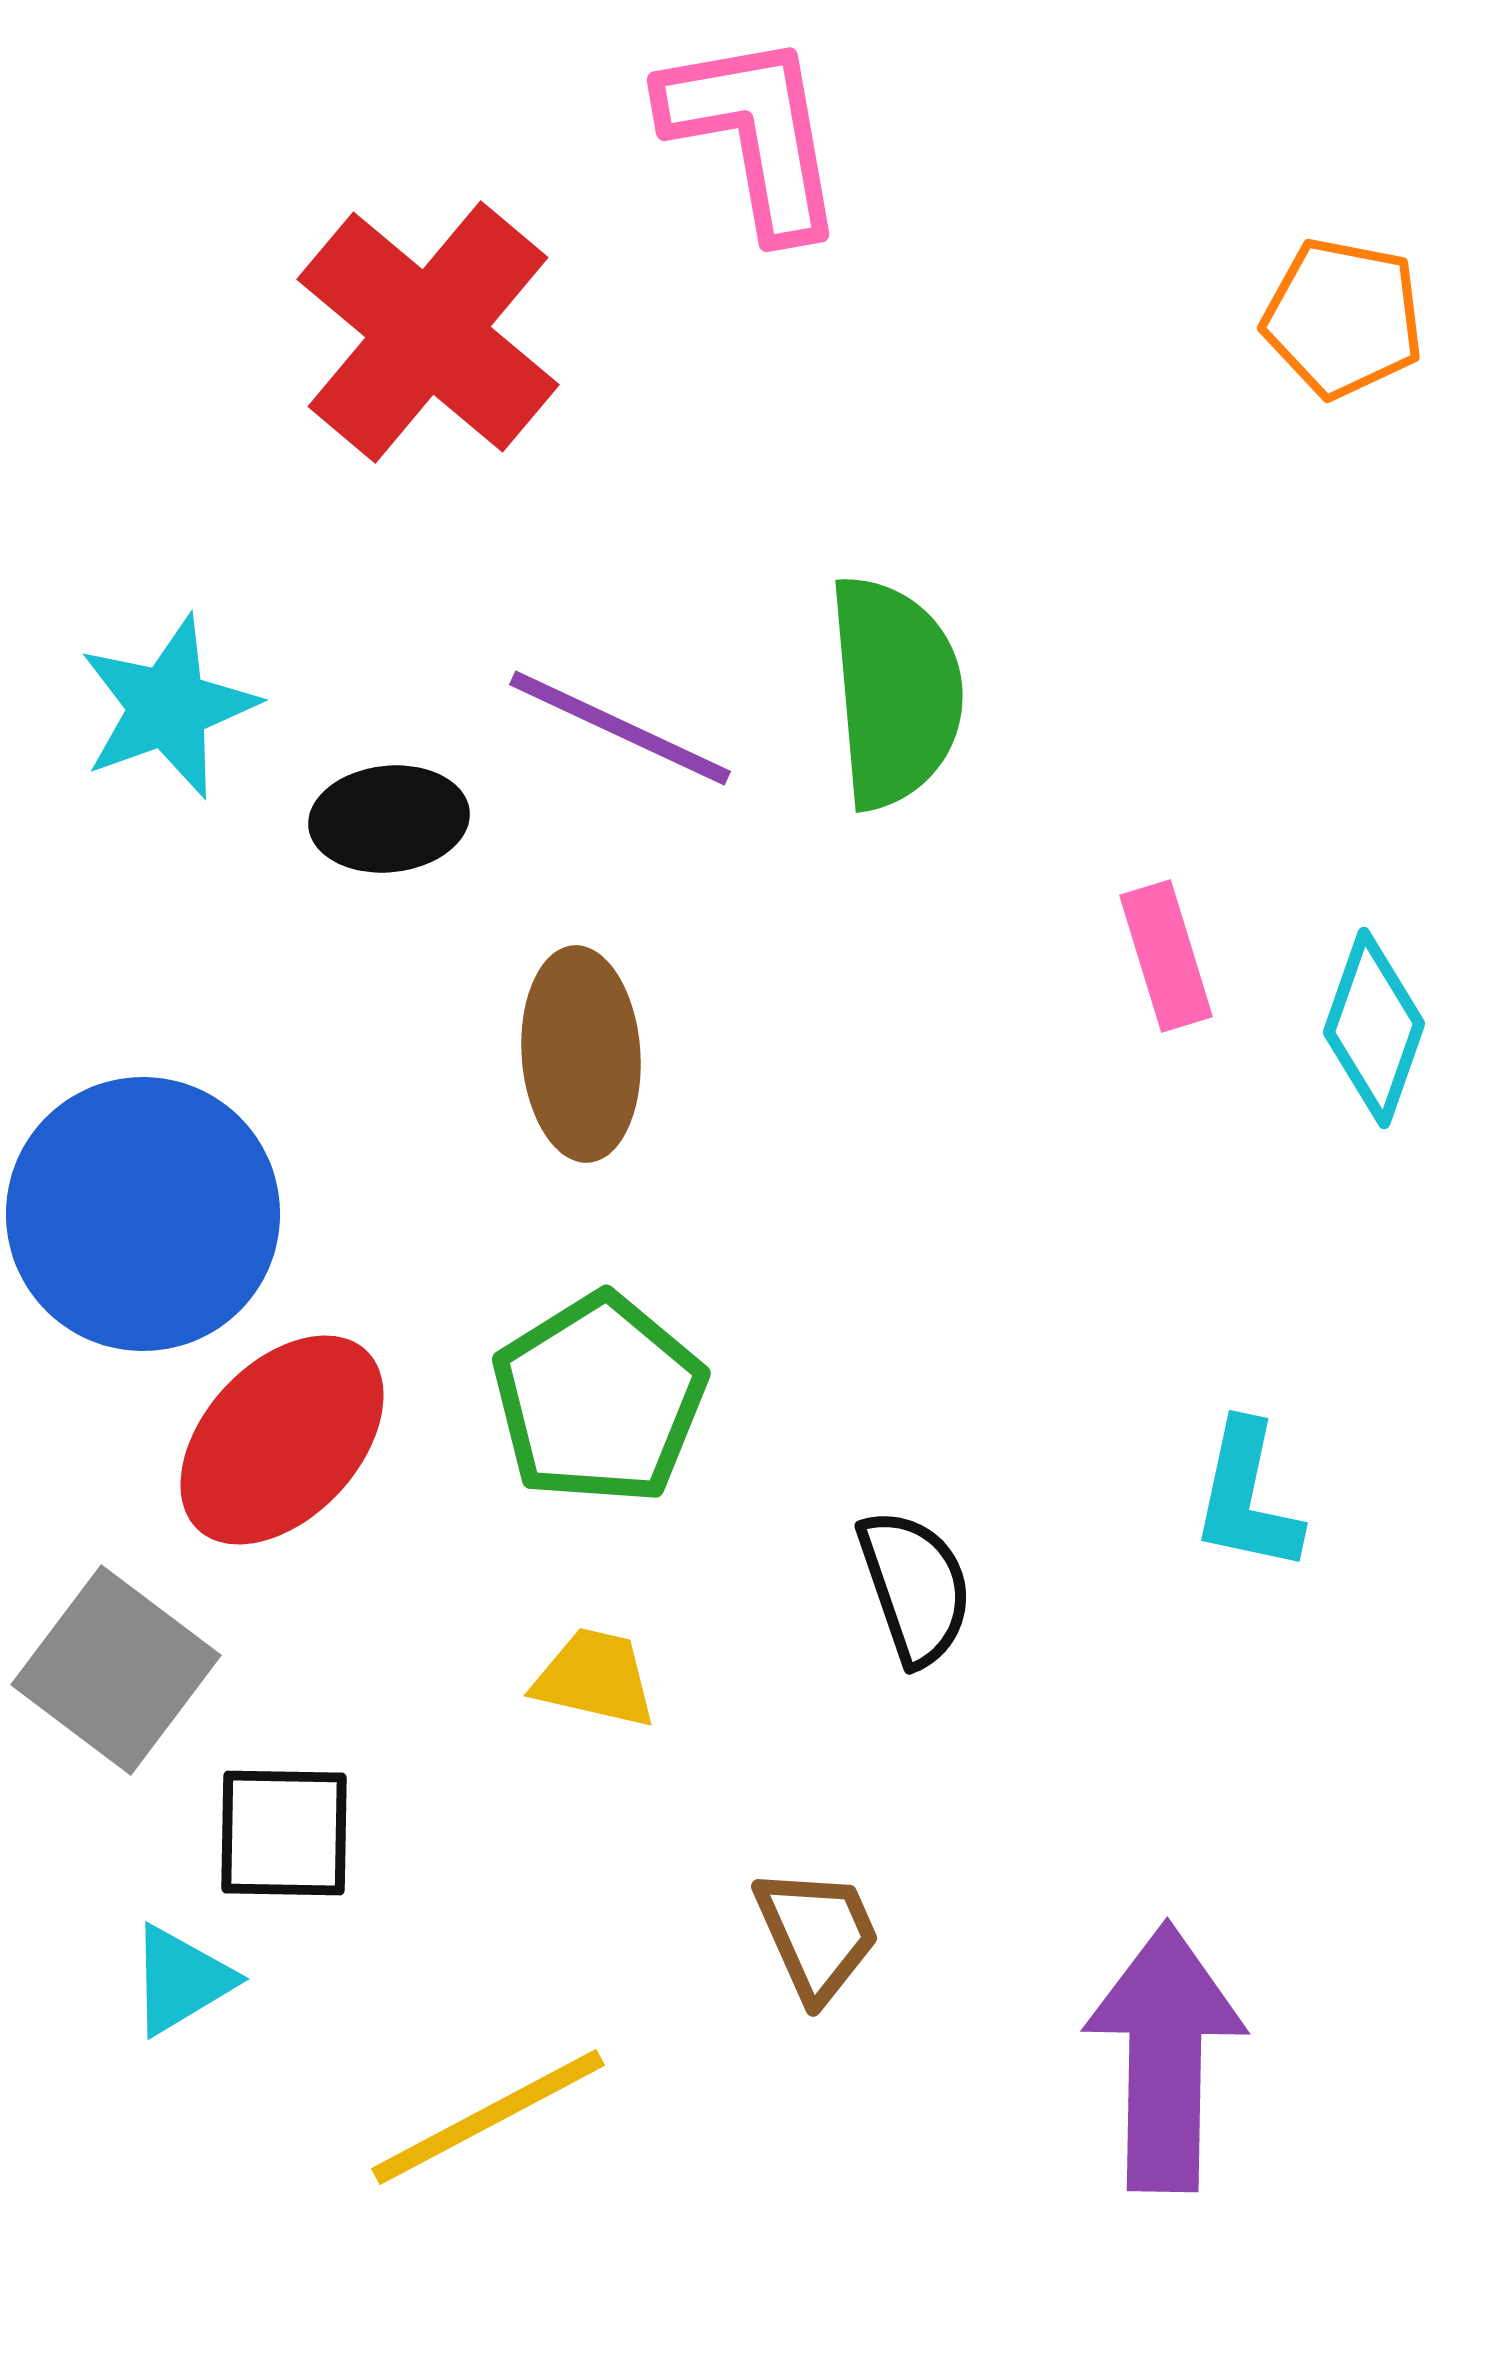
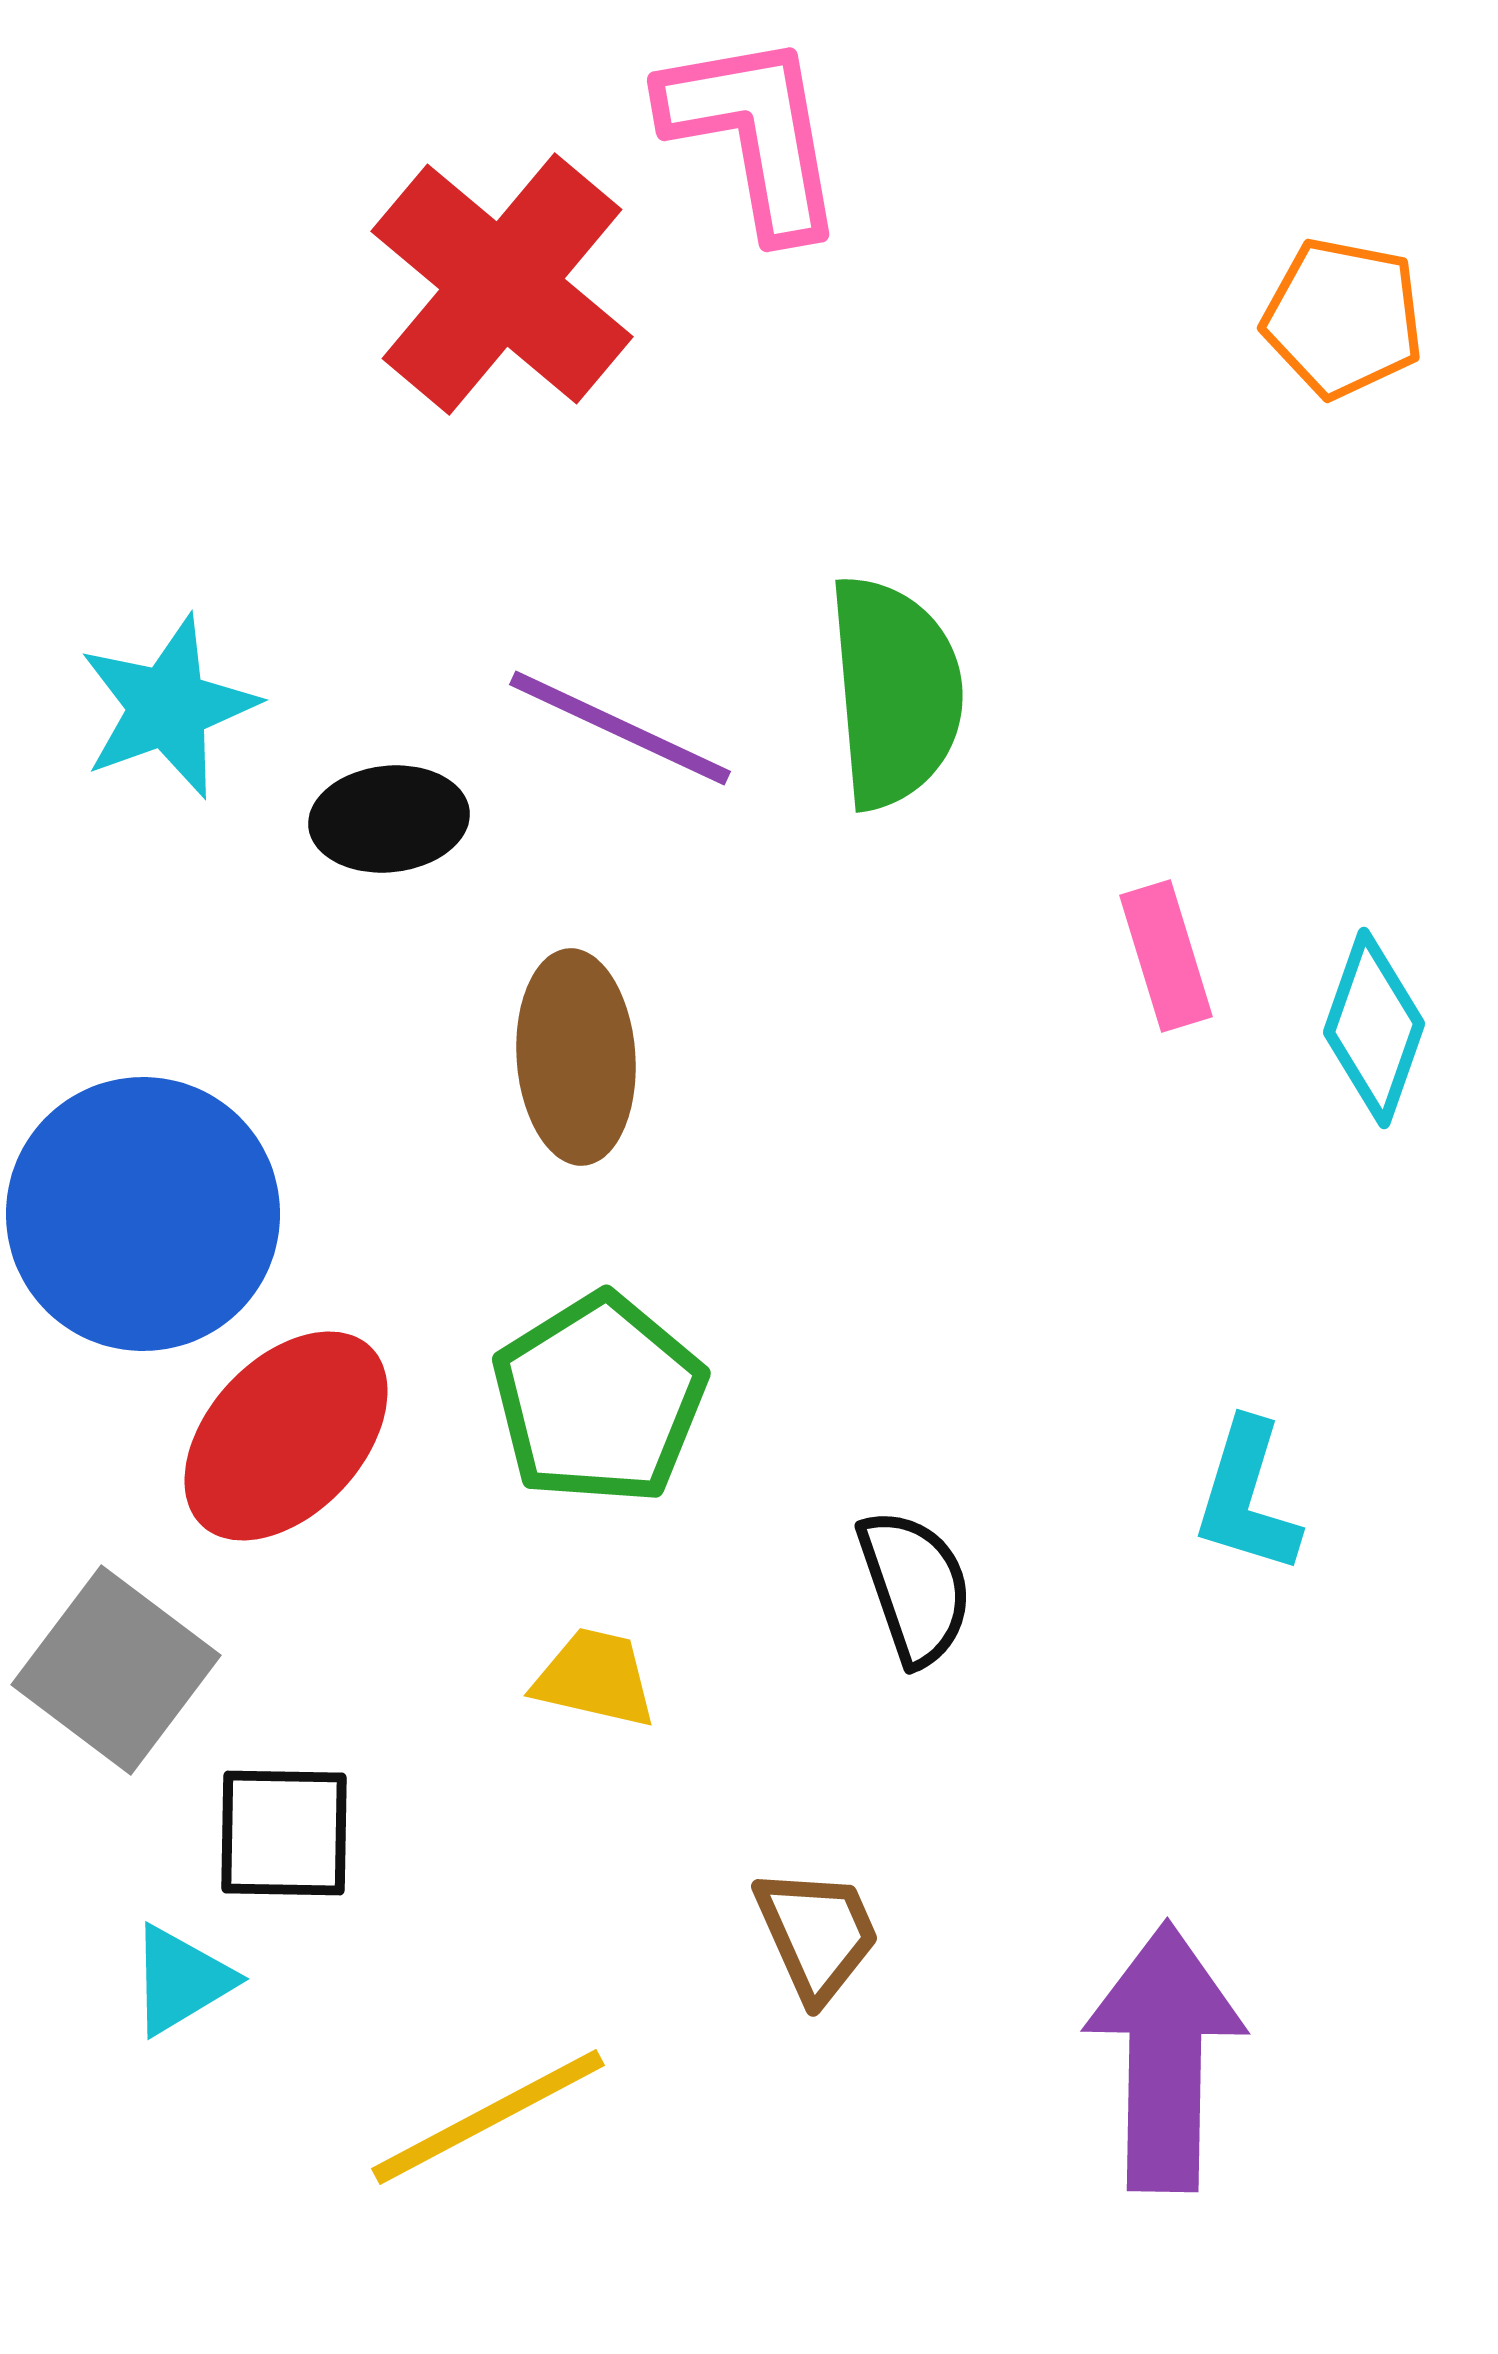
red cross: moved 74 px right, 48 px up
brown ellipse: moved 5 px left, 3 px down
red ellipse: moved 4 px right, 4 px up
cyan L-shape: rotated 5 degrees clockwise
